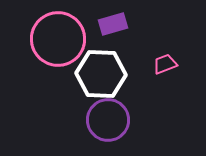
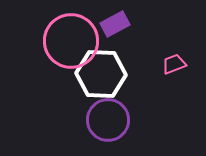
purple rectangle: moved 2 px right; rotated 12 degrees counterclockwise
pink circle: moved 13 px right, 2 px down
pink trapezoid: moved 9 px right
